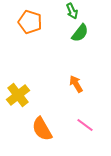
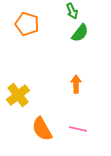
orange pentagon: moved 3 px left, 2 px down
orange arrow: rotated 30 degrees clockwise
pink line: moved 7 px left, 4 px down; rotated 24 degrees counterclockwise
